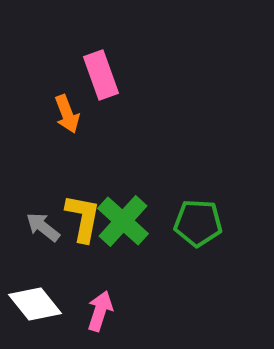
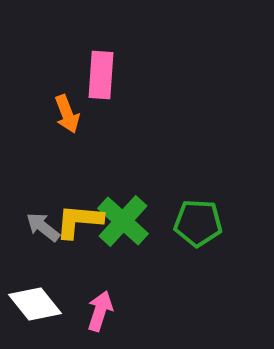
pink rectangle: rotated 24 degrees clockwise
yellow L-shape: moved 4 px left, 3 px down; rotated 96 degrees counterclockwise
